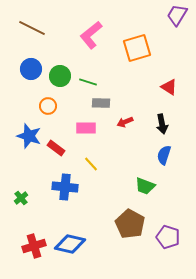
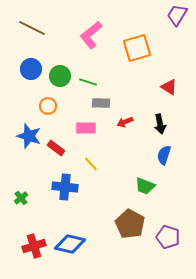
black arrow: moved 2 px left
